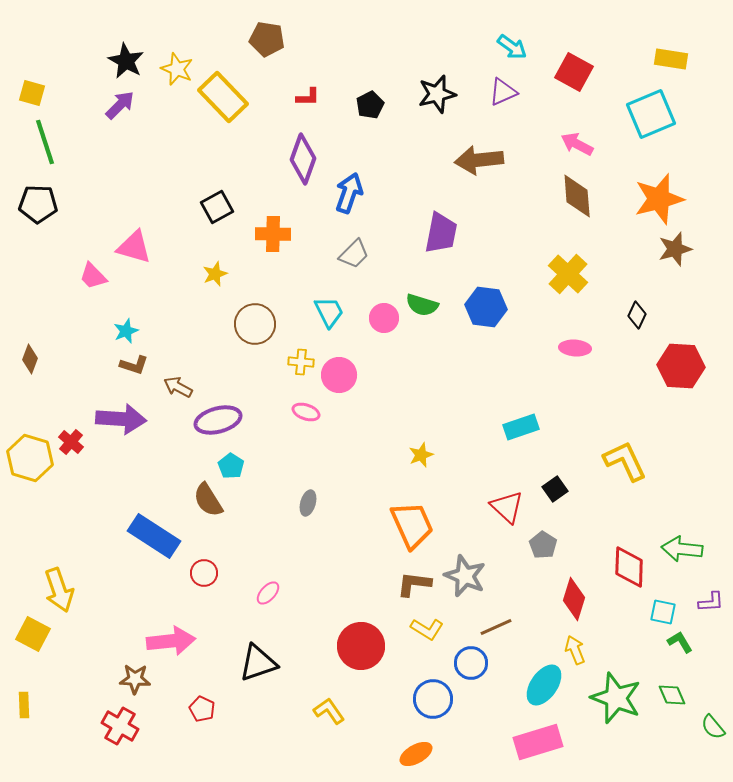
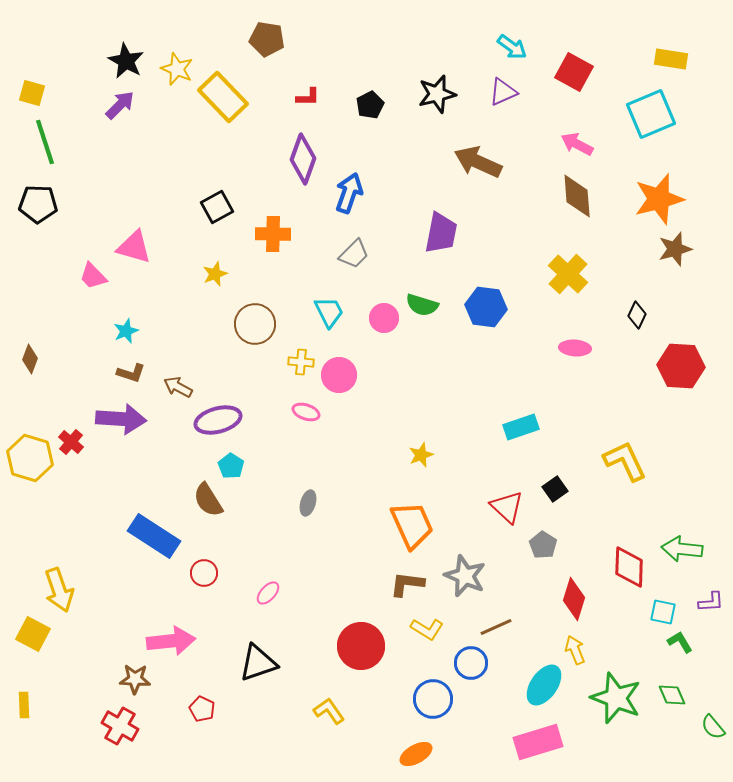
brown arrow at (479, 160): moved 1 px left, 2 px down; rotated 30 degrees clockwise
brown L-shape at (134, 365): moved 3 px left, 8 px down
brown L-shape at (414, 584): moved 7 px left
